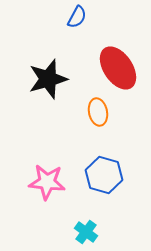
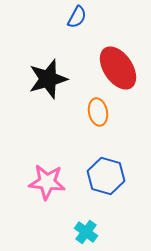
blue hexagon: moved 2 px right, 1 px down
